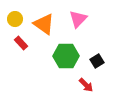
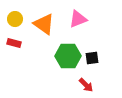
pink triangle: rotated 24 degrees clockwise
red rectangle: moved 7 px left; rotated 32 degrees counterclockwise
green hexagon: moved 2 px right
black square: moved 5 px left, 3 px up; rotated 24 degrees clockwise
